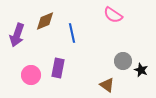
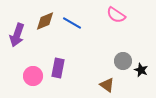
pink semicircle: moved 3 px right
blue line: moved 10 px up; rotated 48 degrees counterclockwise
pink circle: moved 2 px right, 1 px down
